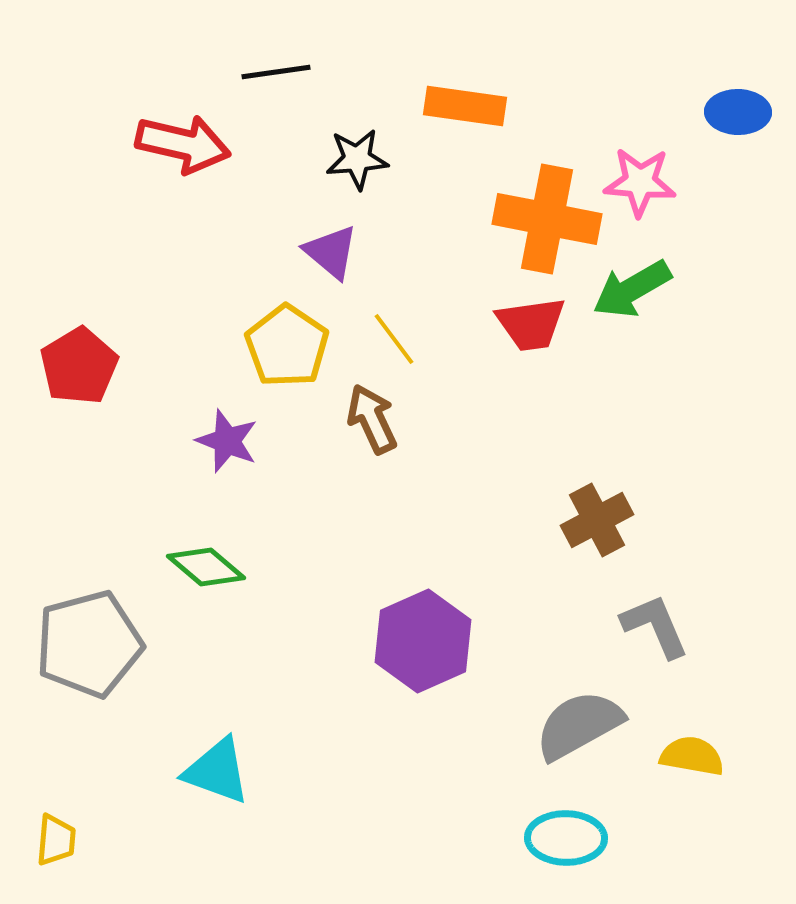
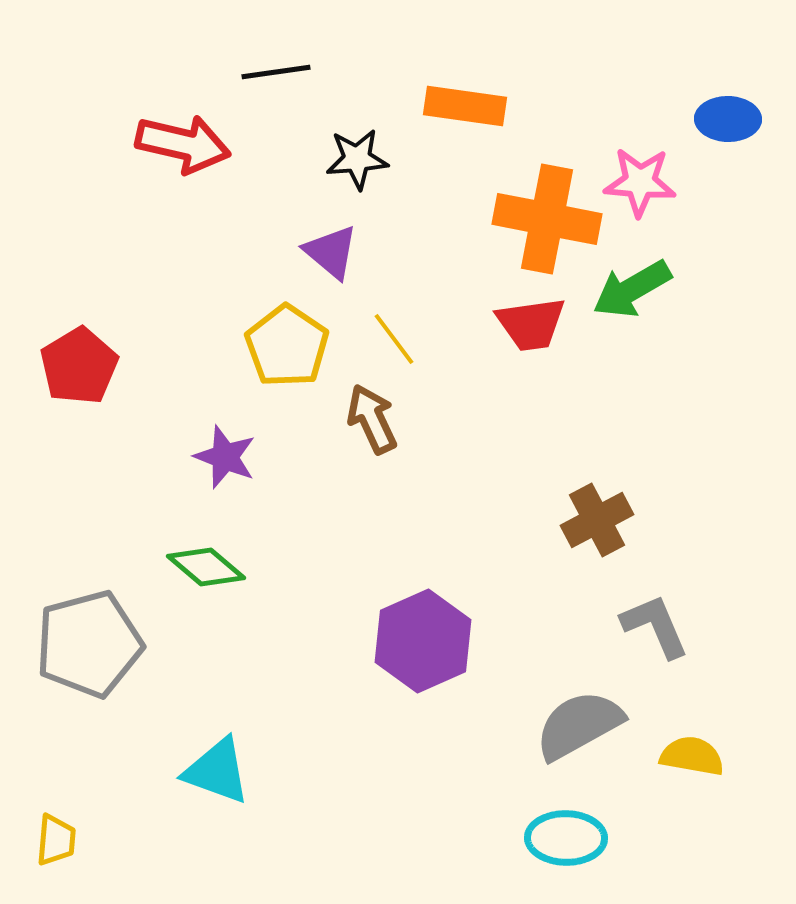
blue ellipse: moved 10 px left, 7 px down
purple star: moved 2 px left, 16 px down
